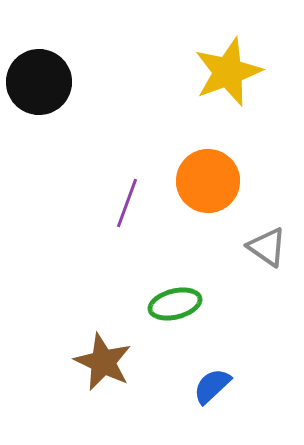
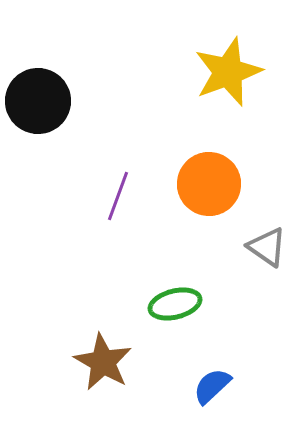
black circle: moved 1 px left, 19 px down
orange circle: moved 1 px right, 3 px down
purple line: moved 9 px left, 7 px up
brown star: rotated 4 degrees clockwise
